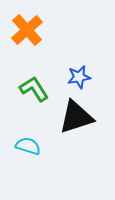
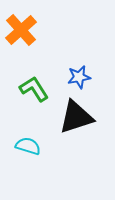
orange cross: moved 6 px left
